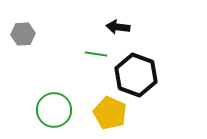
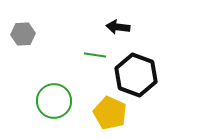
green line: moved 1 px left, 1 px down
green circle: moved 9 px up
